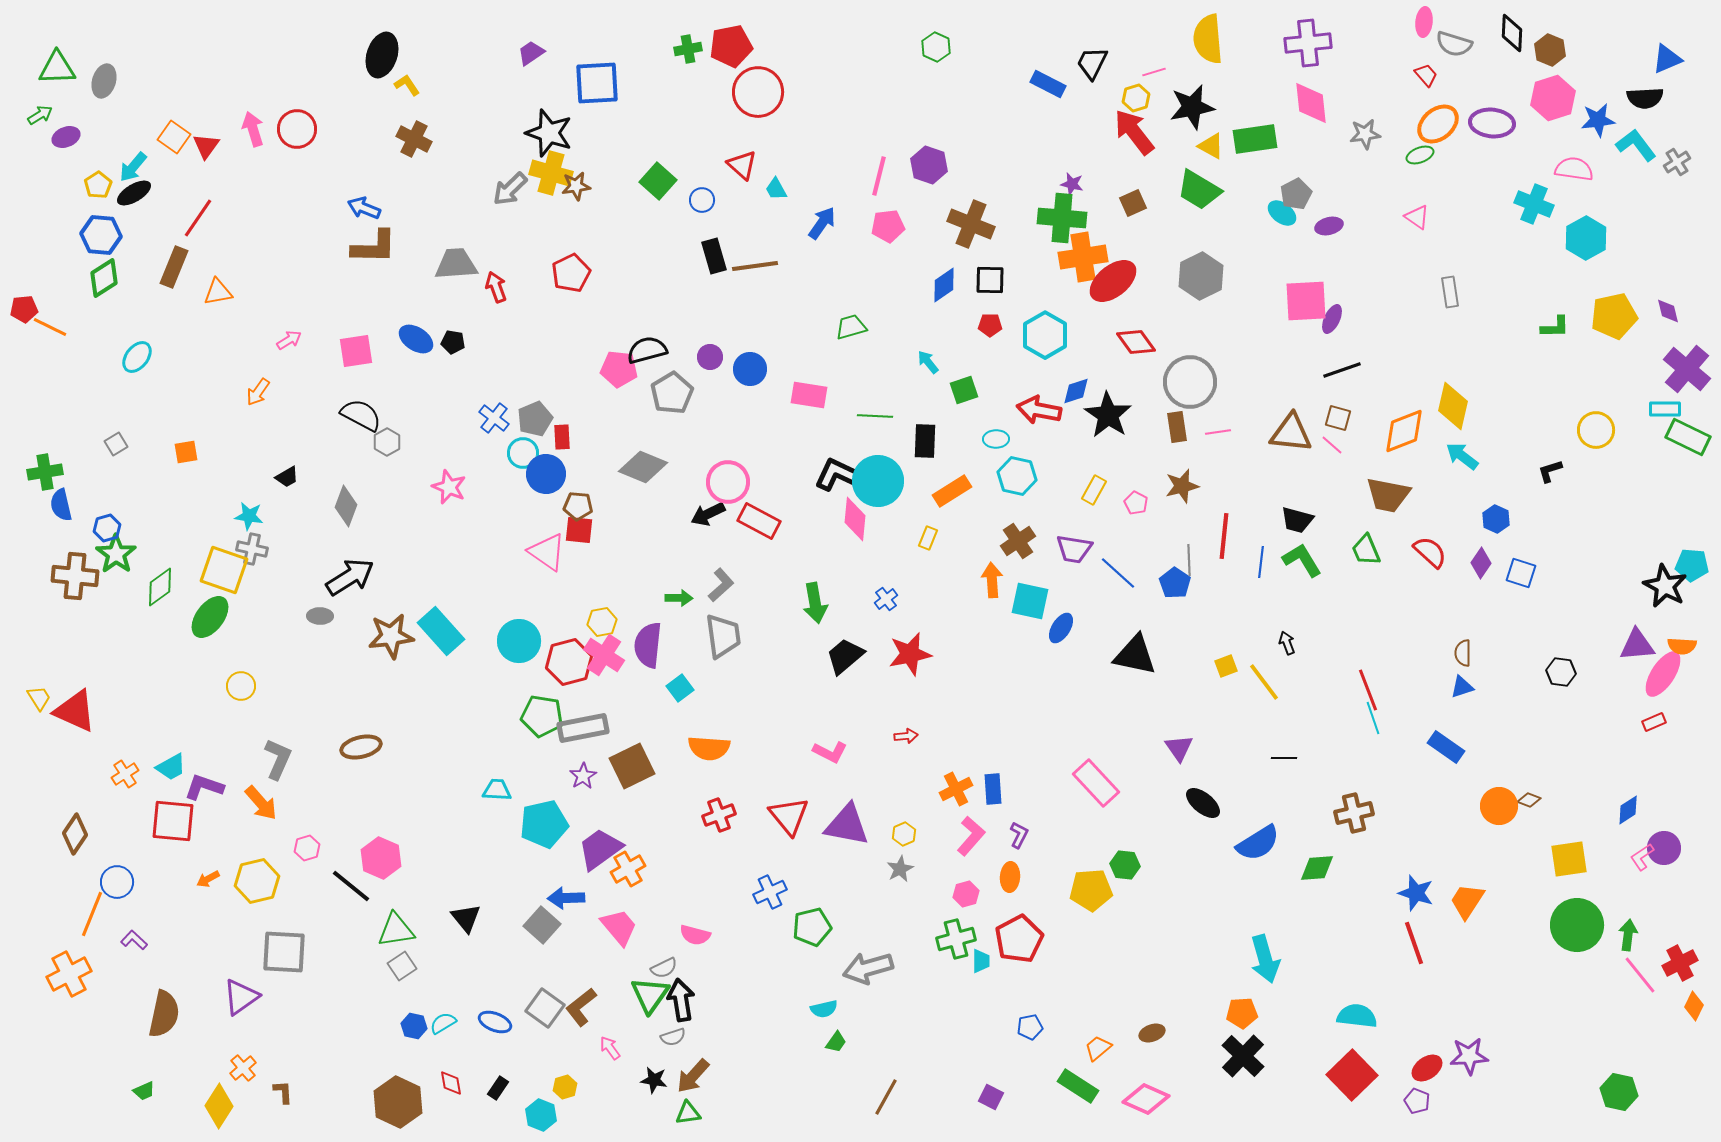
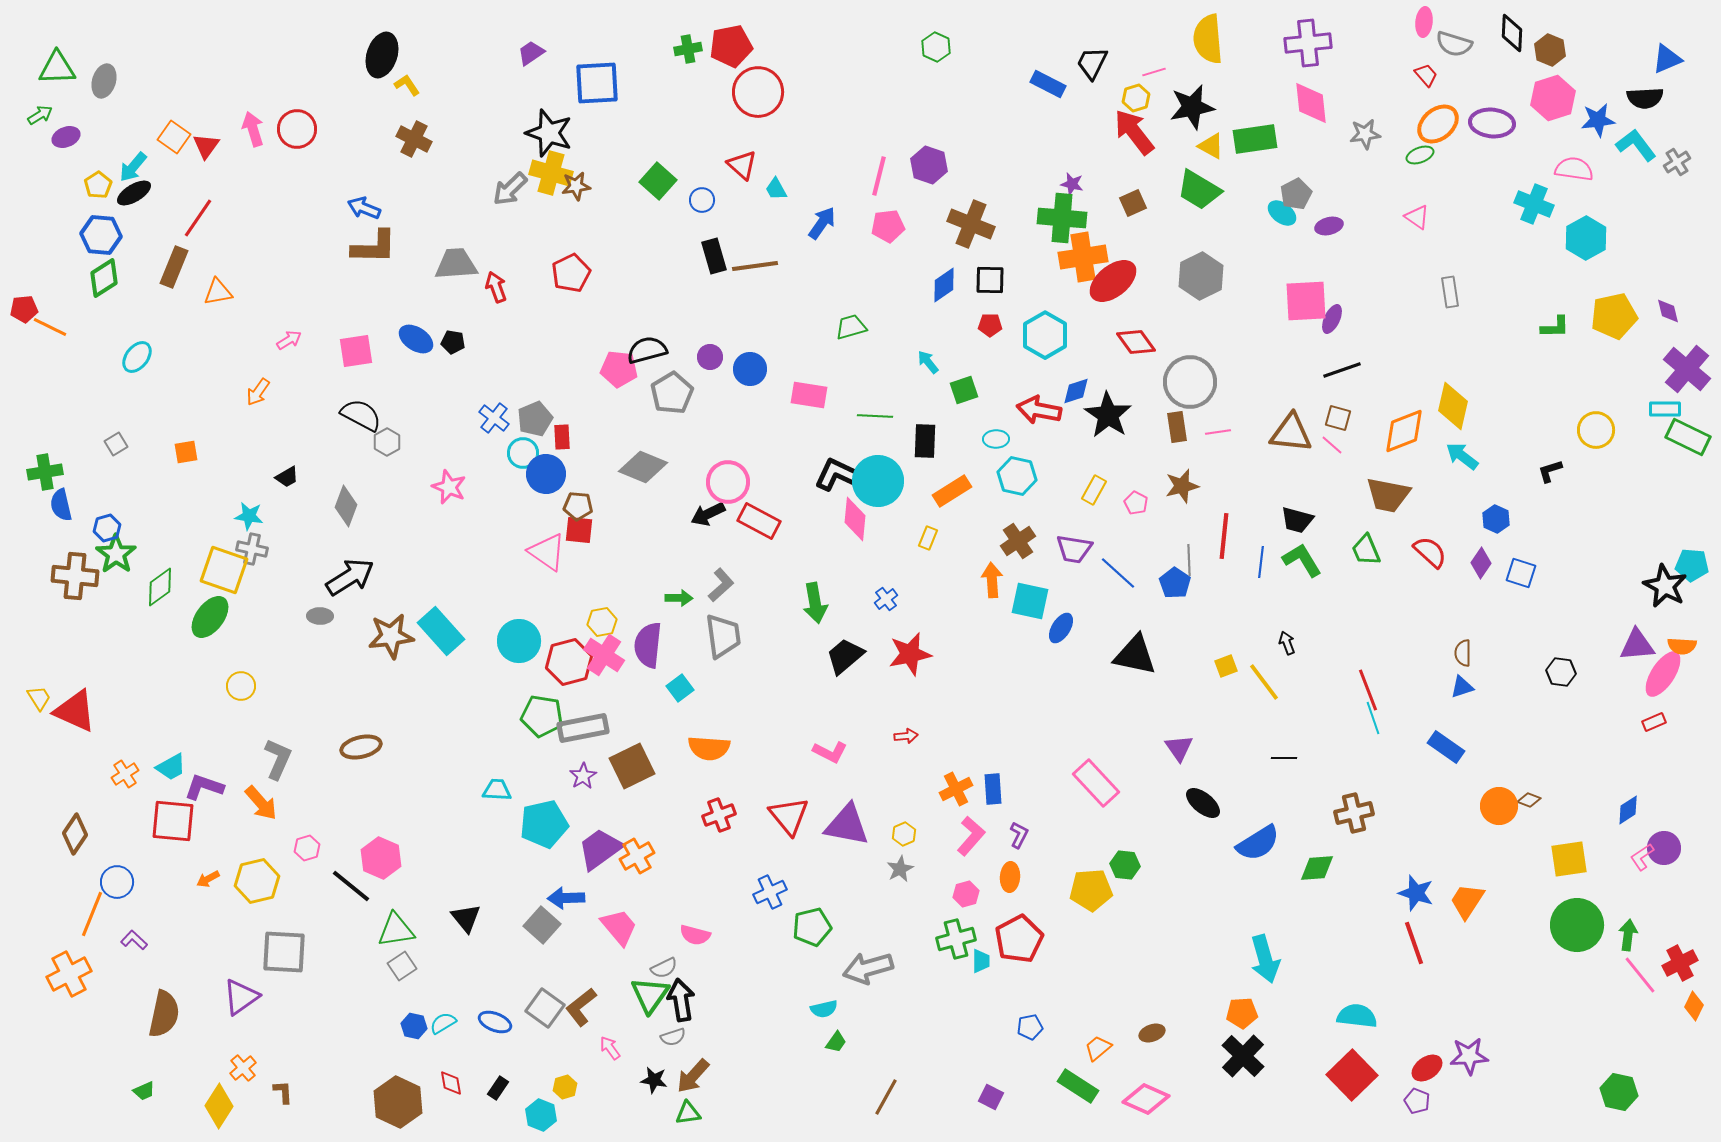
orange cross at (628, 869): moved 9 px right, 13 px up
